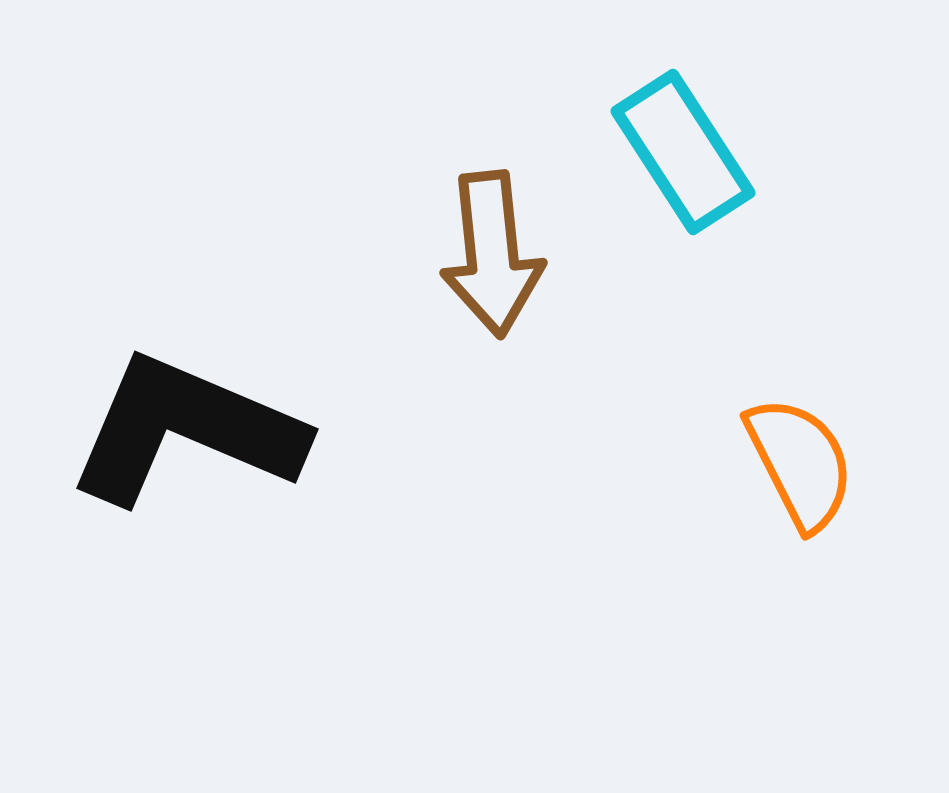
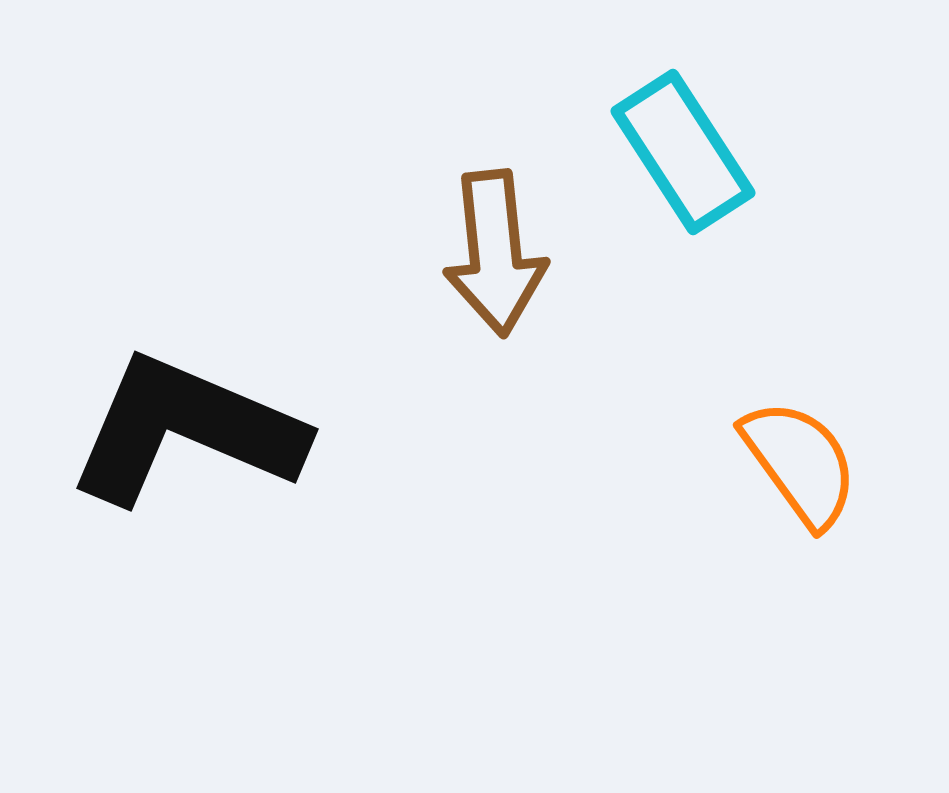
brown arrow: moved 3 px right, 1 px up
orange semicircle: rotated 9 degrees counterclockwise
